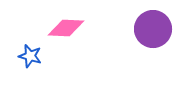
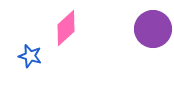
pink diamond: rotated 45 degrees counterclockwise
